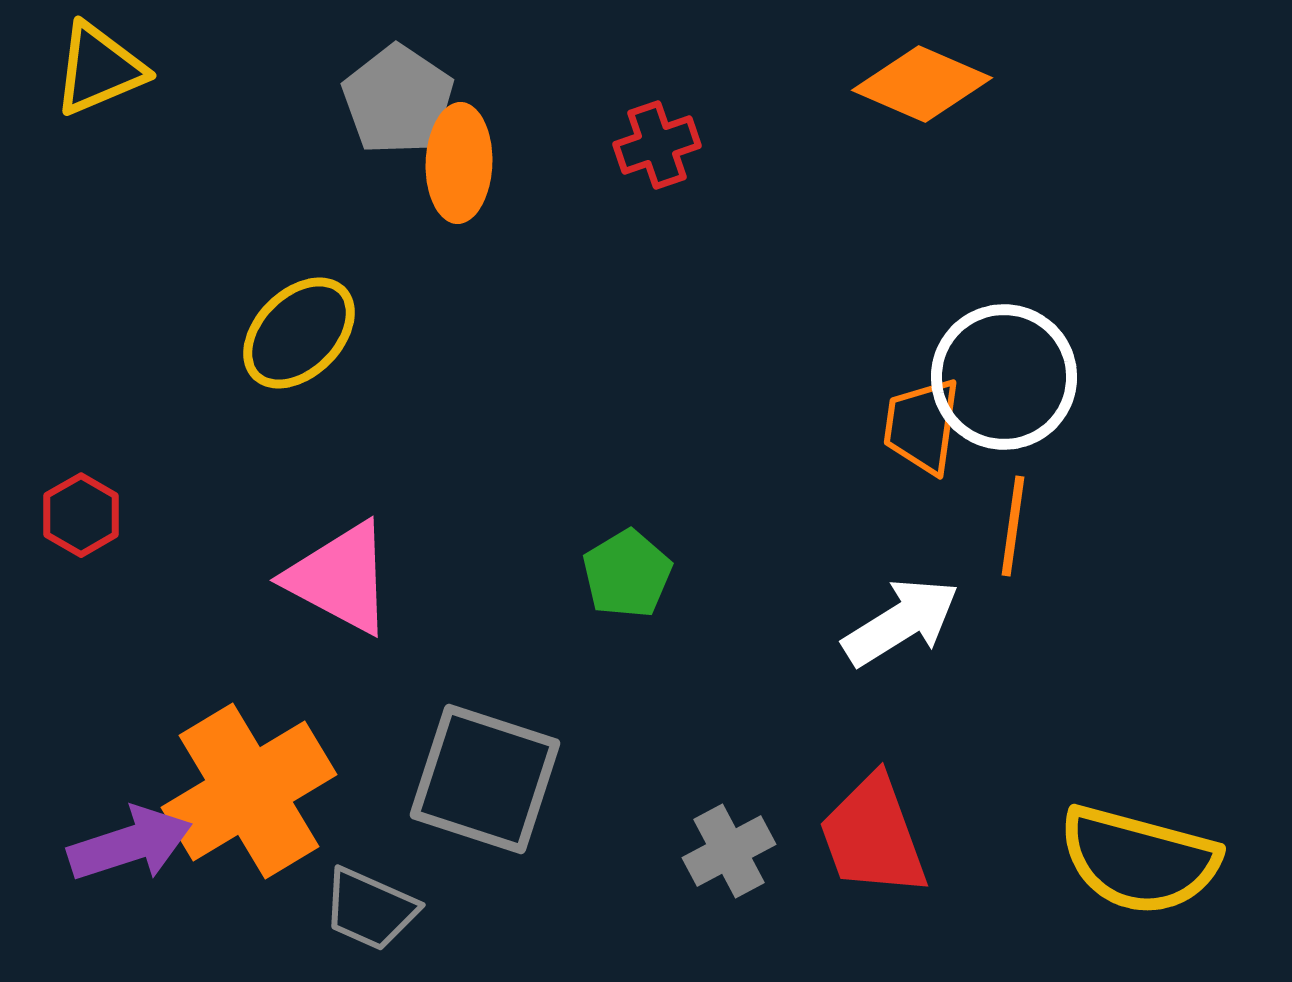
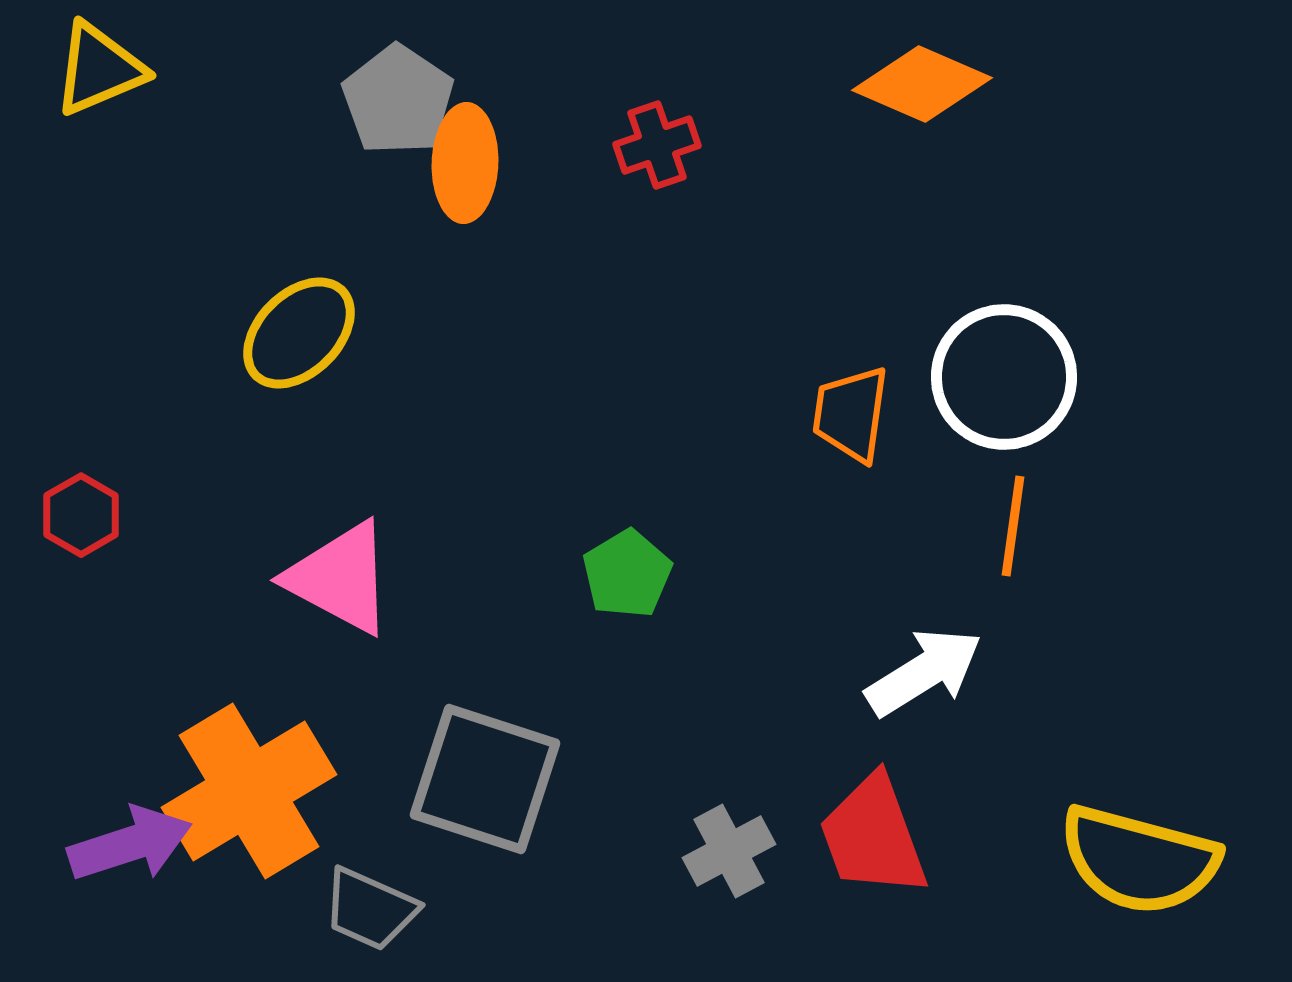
orange ellipse: moved 6 px right
orange trapezoid: moved 71 px left, 12 px up
white arrow: moved 23 px right, 50 px down
